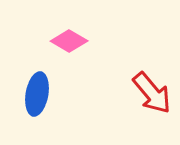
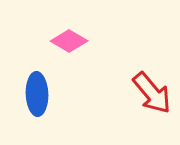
blue ellipse: rotated 12 degrees counterclockwise
